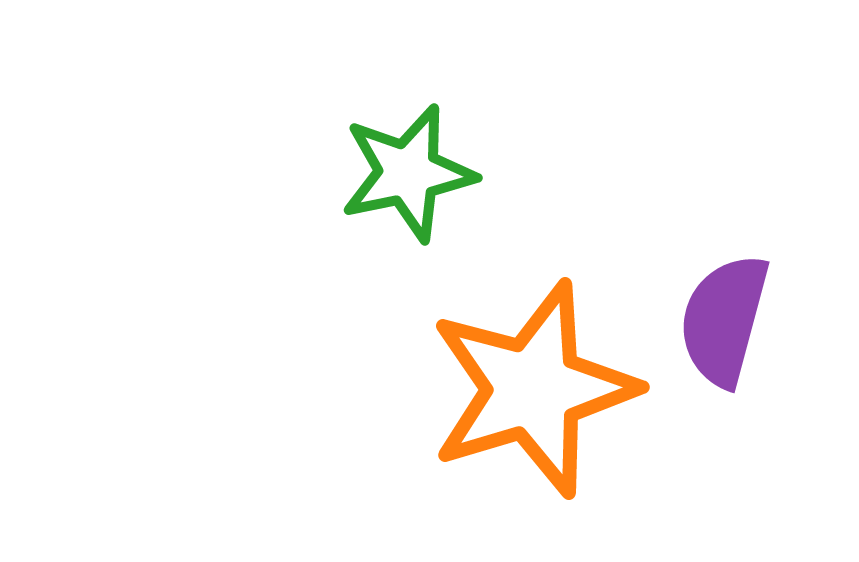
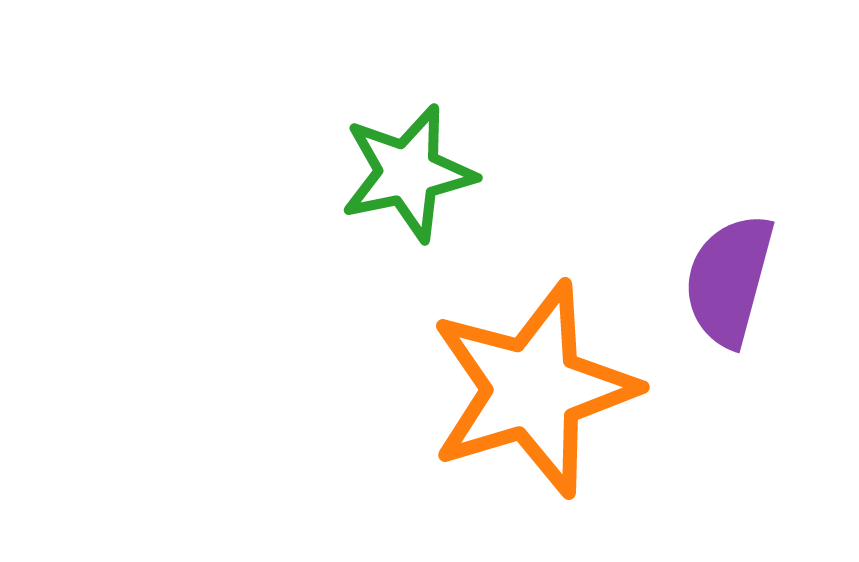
purple semicircle: moved 5 px right, 40 px up
